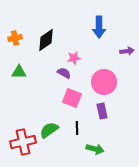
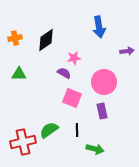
blue arrow: rotated 10 degrees counterclockwise
green triangle: moved 2 px down
black line: moved 2 px down
